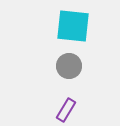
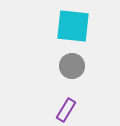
gray circle: moved 3 px right
